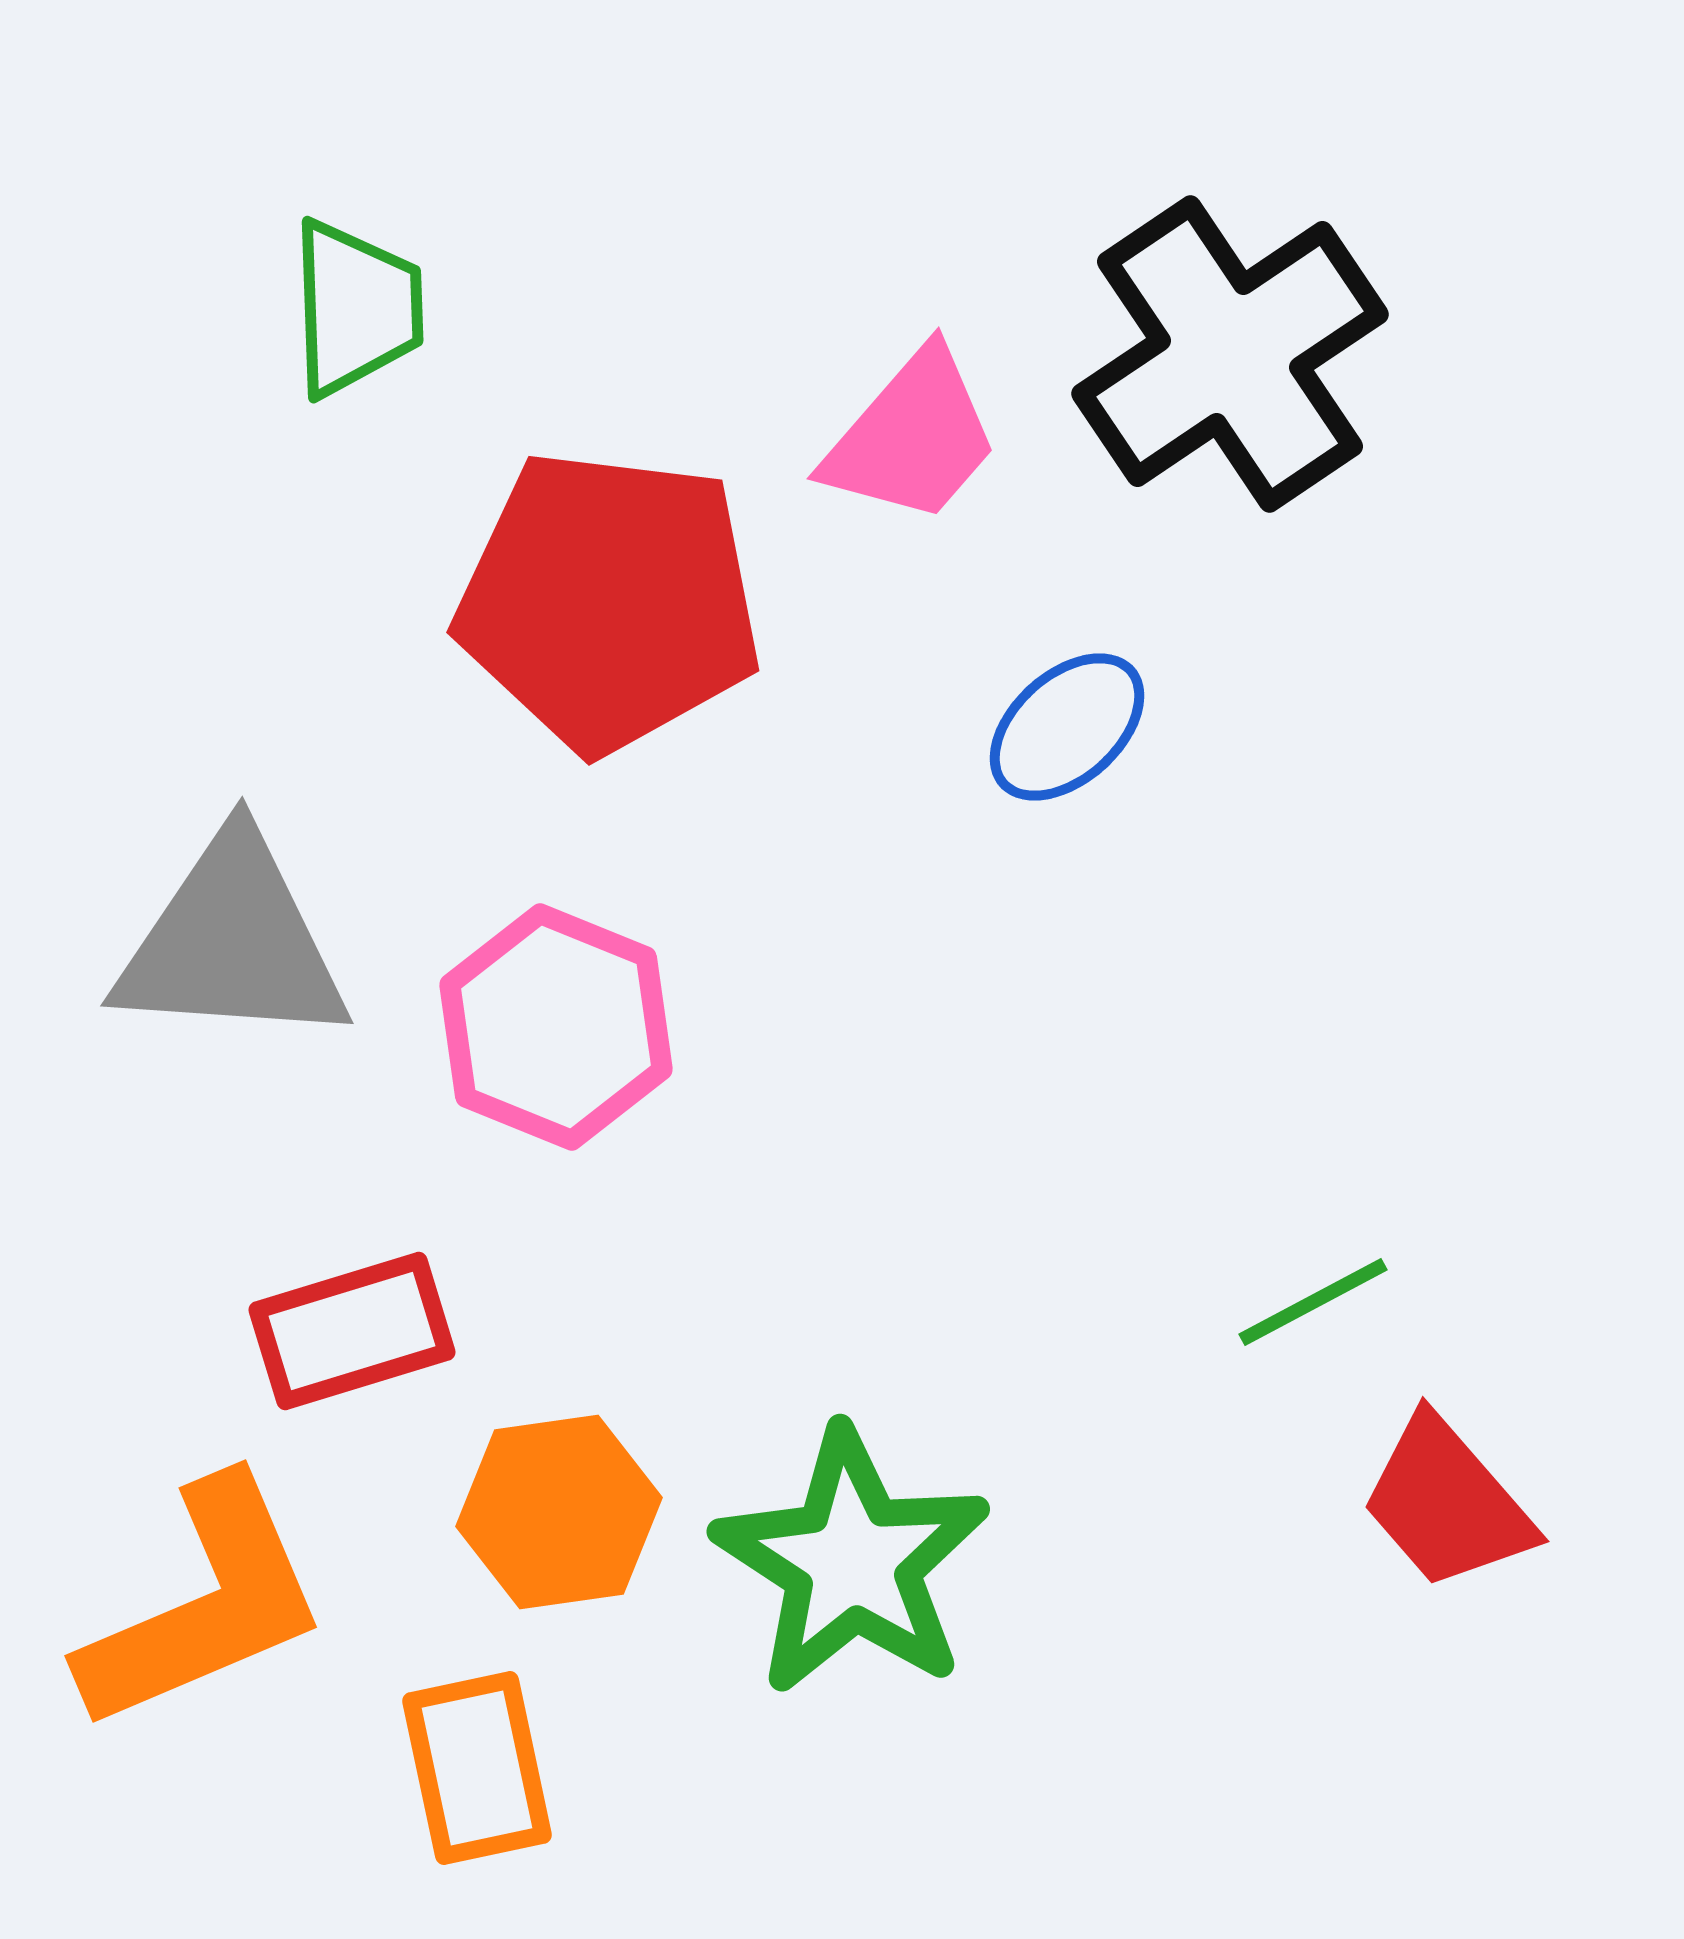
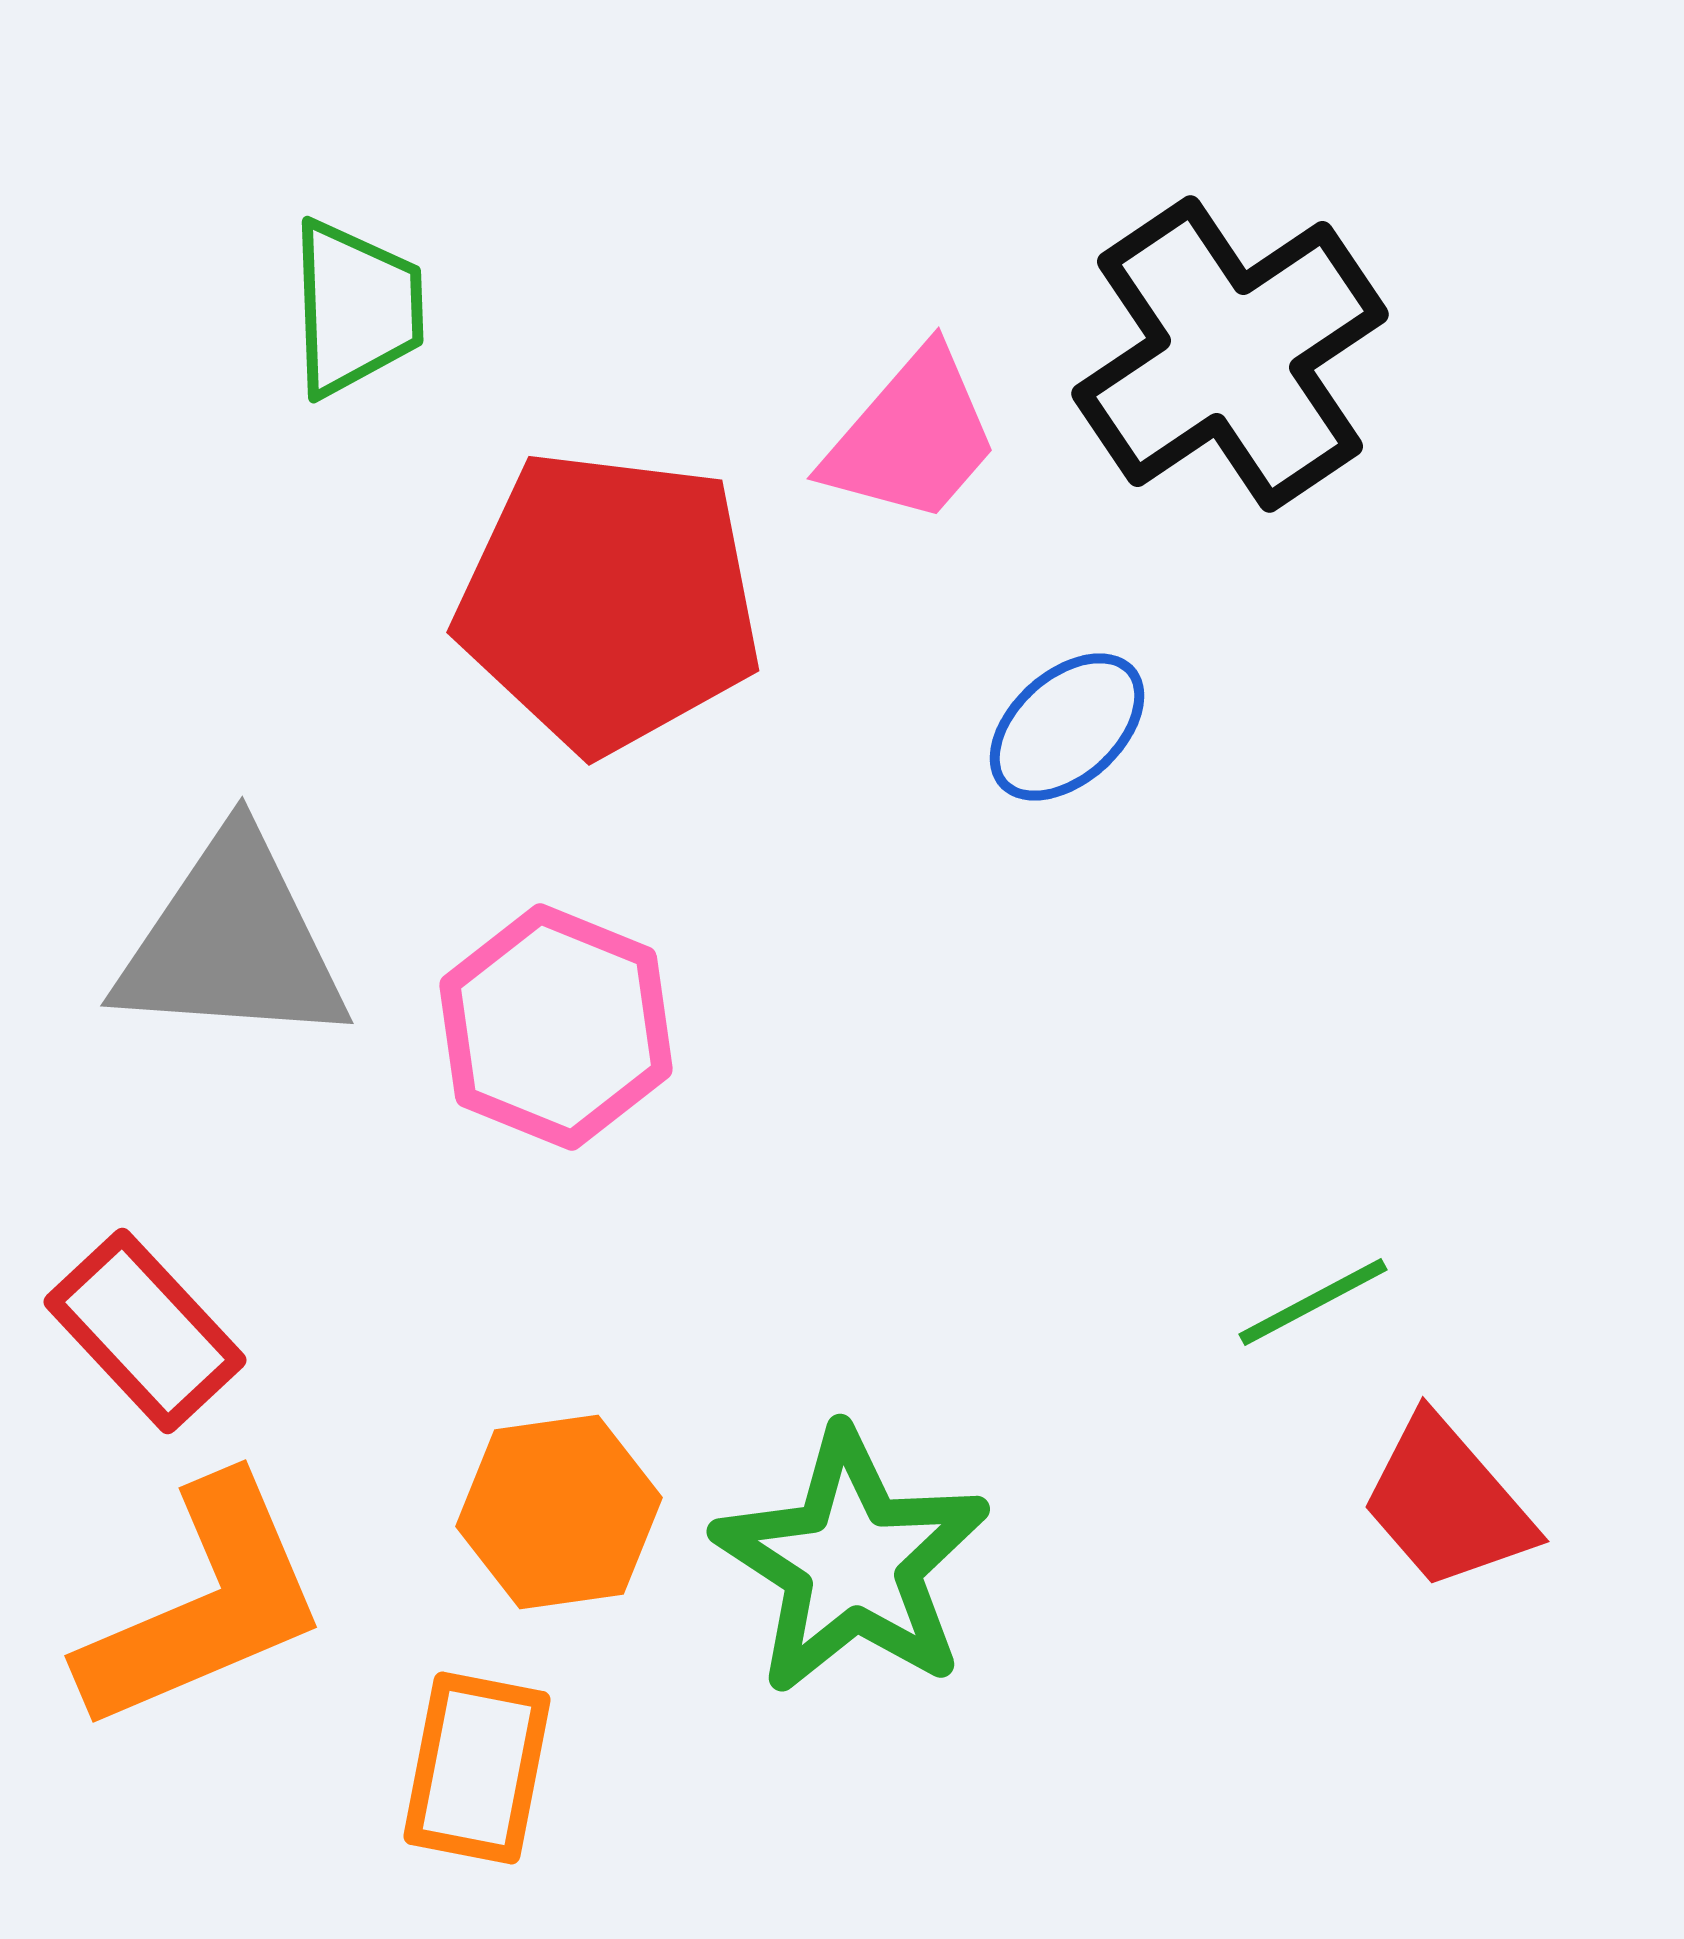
red rectangle: moved 207 px left; rotated 64 degrees clockwise
orange rectangle: rotated 23 degrees clockwise
